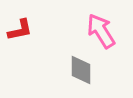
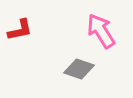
gray diamond: moved 2 px left, 1 px up; rotated 72 degrees counterclockwise
